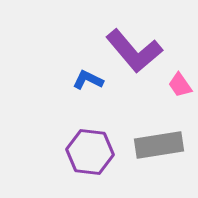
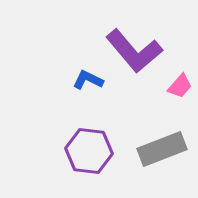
pink trapezoid: moved 1 px down; rotated 104 degrees counterclockwise
gray rectangle: moved 3 px right, 4 px down; rotated 12 degrees counterclockwise
purple hexagon: moved 1 px left, 1 px up
